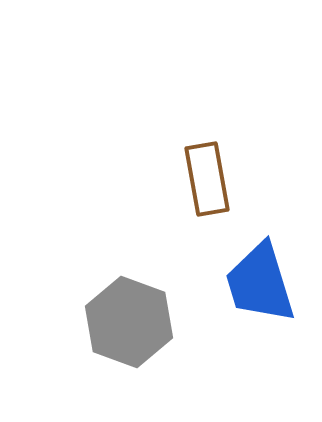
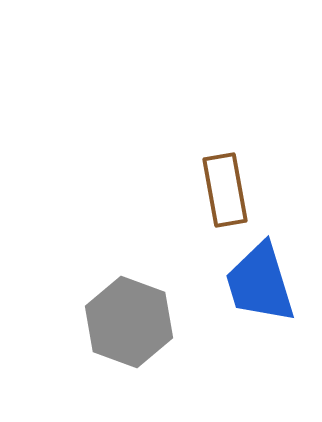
brown rectangle: moved 18 px right, 11 px down
